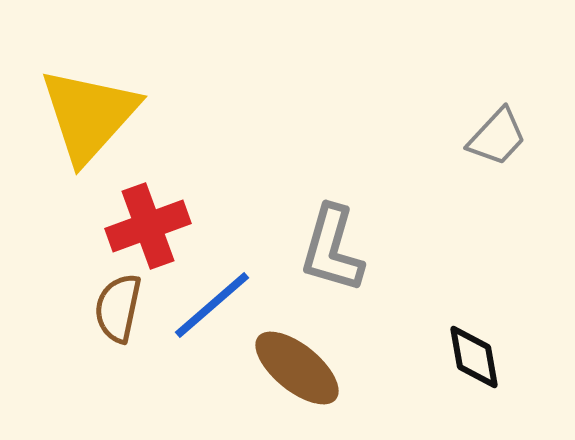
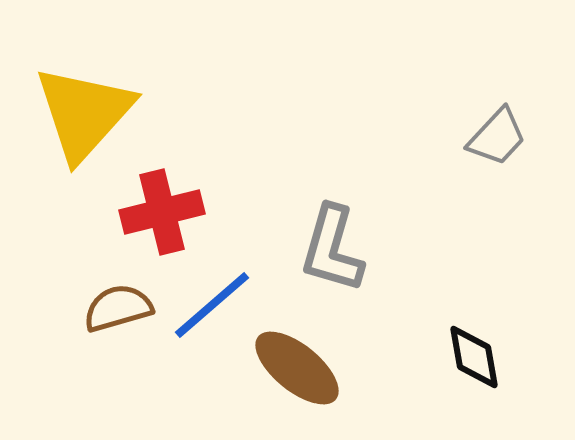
yellow triangle: moved 5 px left, 2 px up
red cross: moved 14 px right, 14 px up; rotated 6 degrees clockwise
brown semicircle: rotated 62 degrees clockwise
